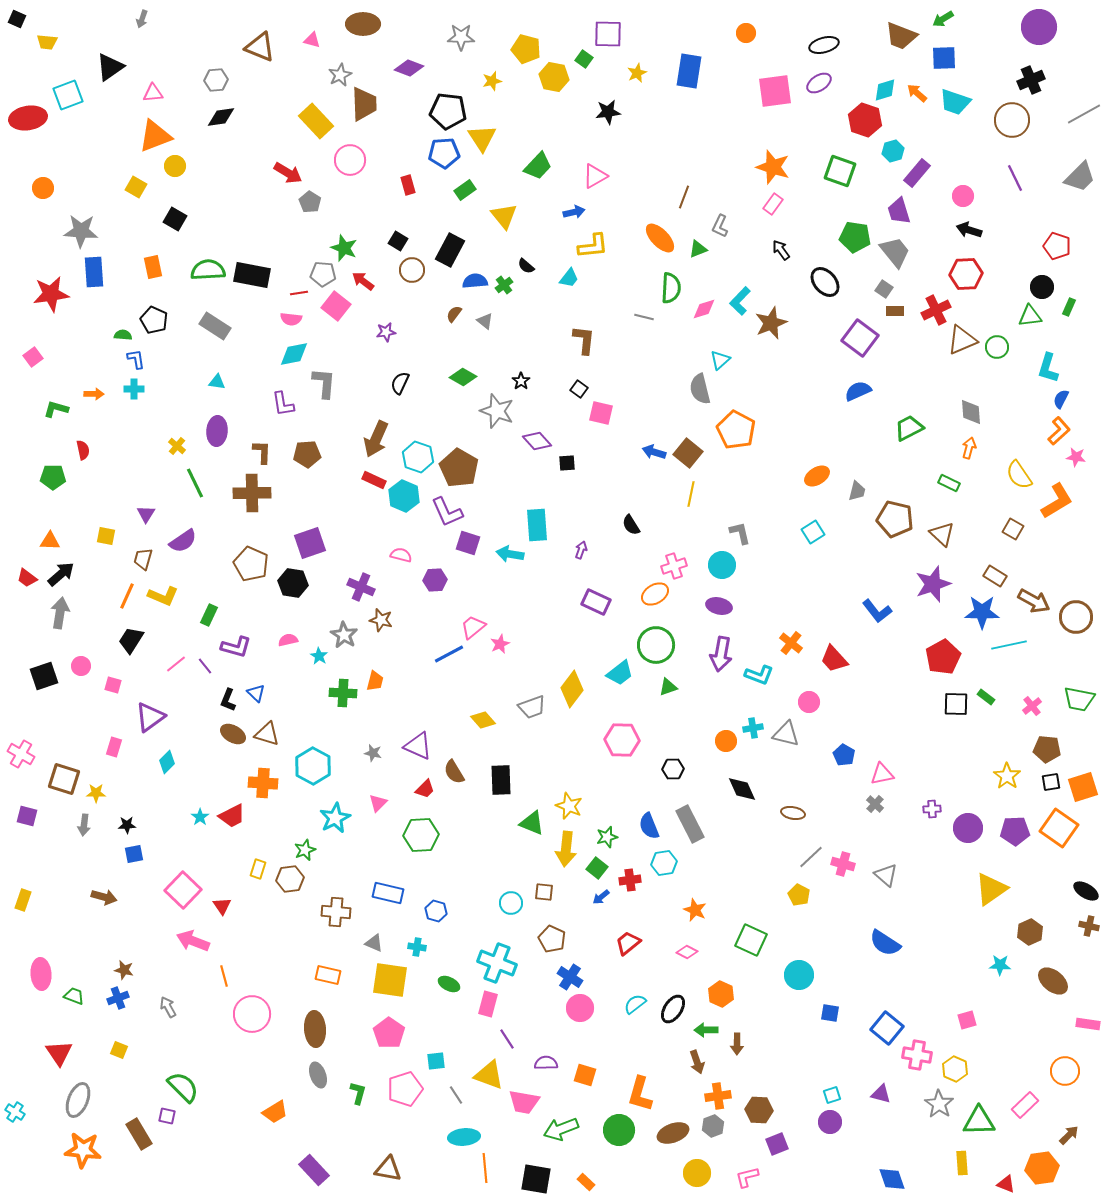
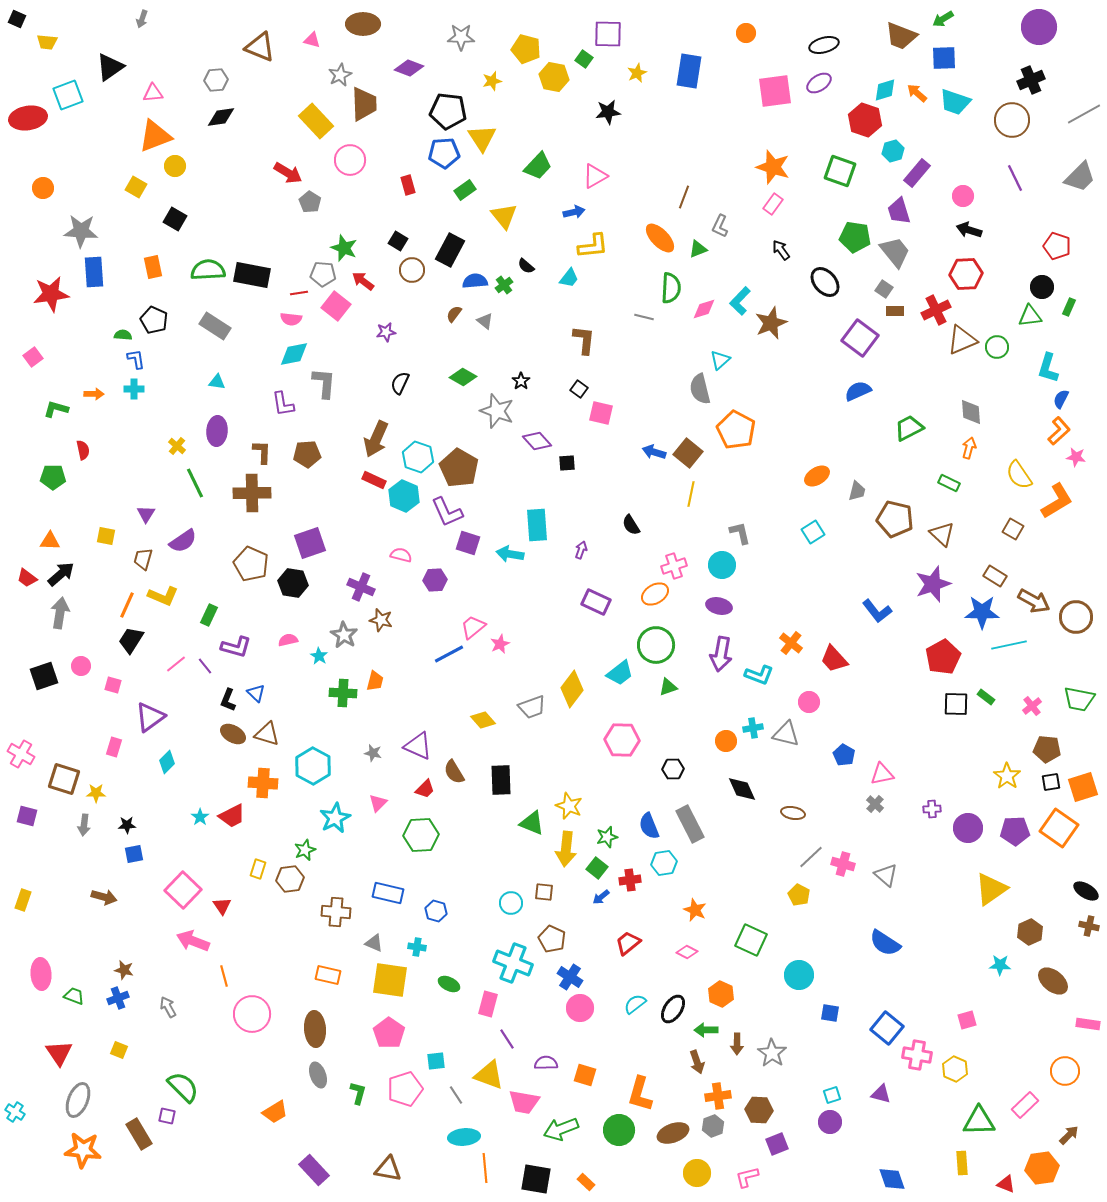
orange line at (127, 596): moved 9 px down
cyan cross at (497, 963): moved 16 px right
gray star at (939, 1104): moved 167 px left, 51 px up
